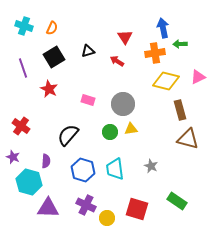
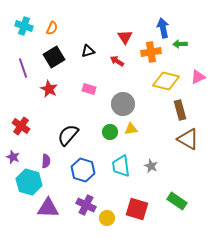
orange cross: moved 4 px left, 1 px up
pink rectangle: moved 1 px right, 11 px up
brown triangle: rotated 15 degrees clockwise
cyan trapezoid: moved 6 px right, 3 px up
